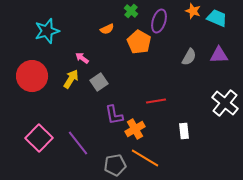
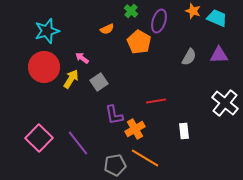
red circle: moved 12 px right, 9 px up
